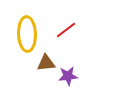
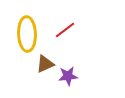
red line: moved 1 px left
brown triangle: moved 1 px left, 1 px down; rotated 18 degrees counterclockwise
